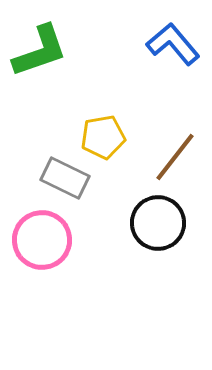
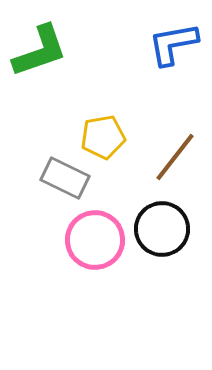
blue L-shape: rotated 60 degrees counterclockwise
black circle: moved 4 px right, 6 px down
pink circle: moved 53 px right
